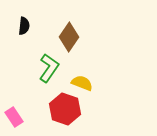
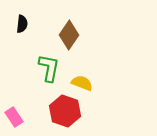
black semicircle: moved 2 px left, 2 px up
brown diamond: moved 2 px up
green L-shape: rotated 24 degrees counterclockwise
red hexagon: moved 2 px down
